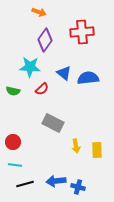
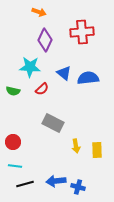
purple diamond: rotated 10 degrees counterclockwise
cyan line: moved 1 px down
